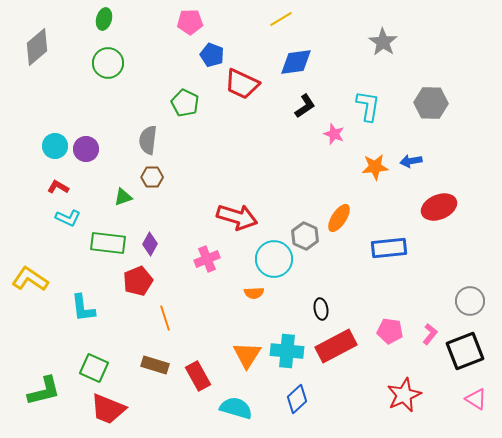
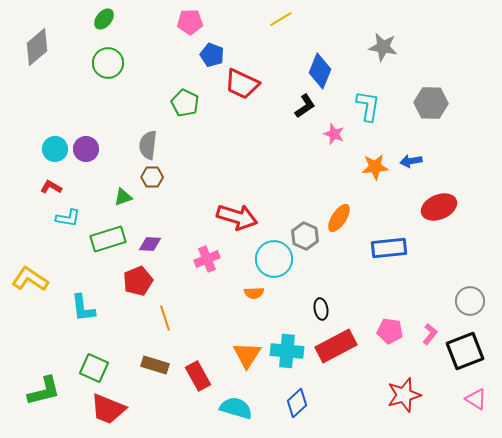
green ellipse at (104, 19): rotated 25 degrees clockwise
gray star at (383, 42): moved 5 px down; rotated 24 degrees counterclockwise
blue diamond at (296, 62): moved 24 px right, 9 px down; rotated 60 degrees counterclockwise
gray semicircle at (148, 140): moved 5 px down
cyan circle at (55, 146): moved 3 px down
red L-shape at (58, 187): moved 7 px left
cyan L-shape at (68, 218): rotated 15 degrees counterclockwise
green rectangle at (108, 243): moved 4 px up; rotated 24 degrees counterclockwise
purple diamond at (150, 244): rotated 65 degrees clockwise
red star at (404, 395): rotated 8 degrees clockwise
blue diamond at (297, 399): moved 4 px down
